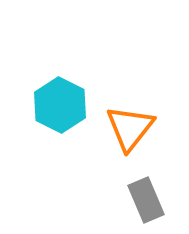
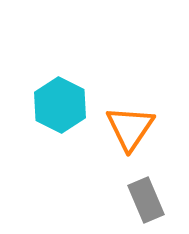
orange triangle: rotated 4 degrees counterclockwise
